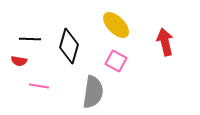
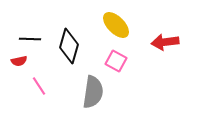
red arrow: rotated 84 degrees counterclockwise
red semicircle: rotated 21 degrees counterclockwise
pink line: rotated 48 degrees clockwise
